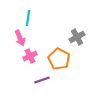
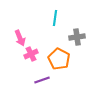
cyan line: moved 27 px right
gray cross: rotated 21 degrees clockwise
pink cross: moved 1 px right, 2 px up
